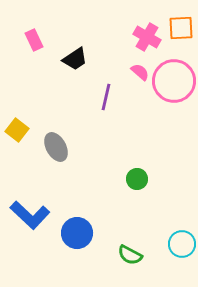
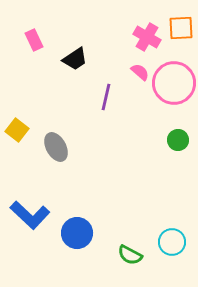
pink circle: moved 2 px down
green circle: moved 41 px right, 39 px up
cyan circle: moved 10 px left, 2 px up
